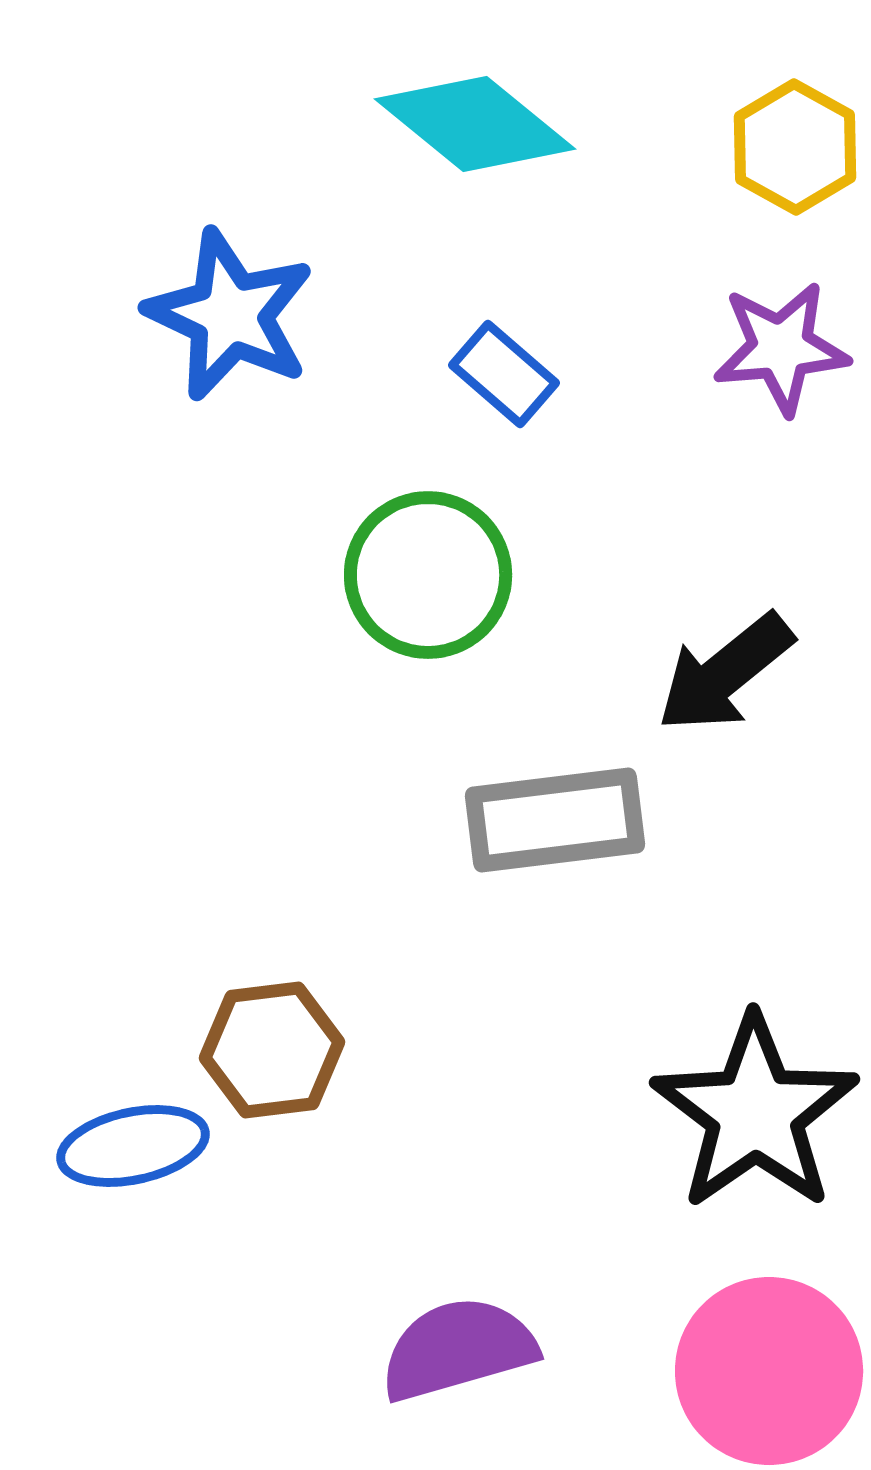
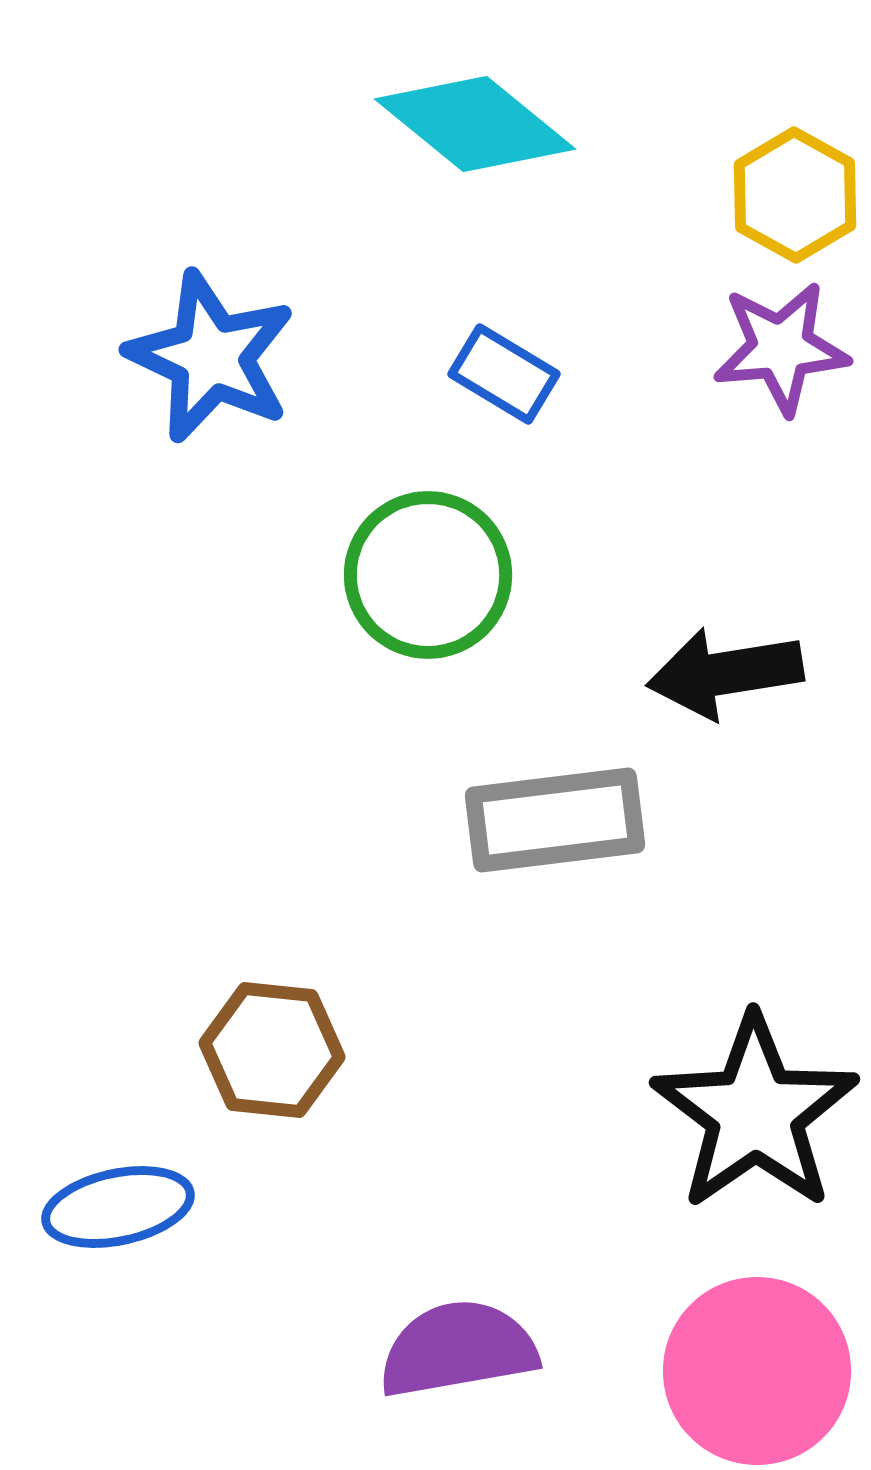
yellow hexagon: moved 48 px down
blue star: moved 19 px left, 42 px down
blue rectangle: rotated 10 degrees counterclockwise
black arrow: rotated 30 degrees clockwise
brown hexagon: rotated 13 degrees clockwise
blue ellipse: moved 15 px left, 61 px down
purple semicircle: rotated 6 degrees clockwise
pink circle: moved 12 px left
